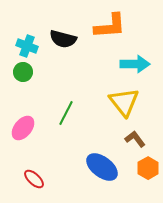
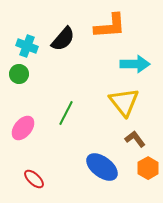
black semicircle: rotated 64 degrees counterclockwise
green circle: moved 4 px left, 2 px down
